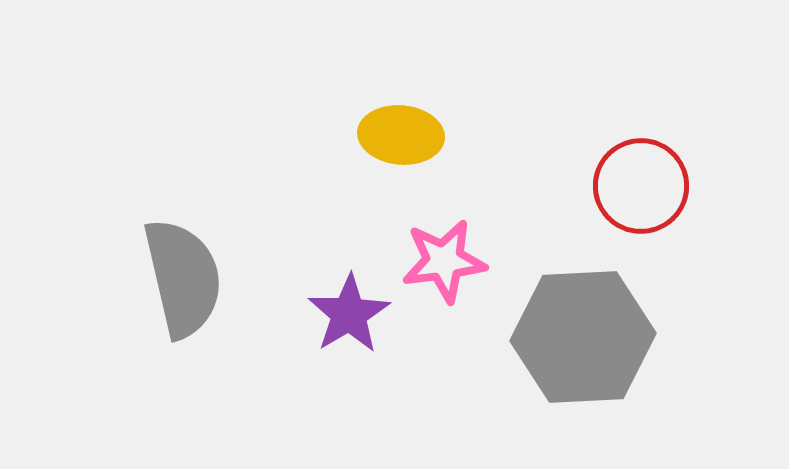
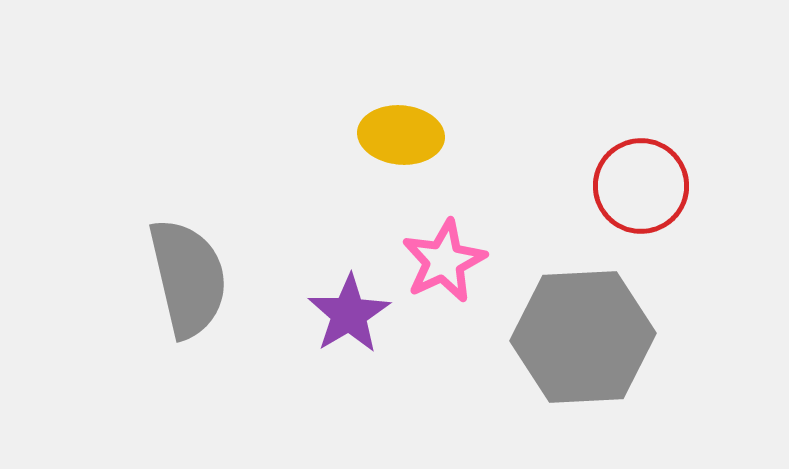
pink star: rotated 18 degrees counterclockwise
gray semicircle: moved 5 px right
